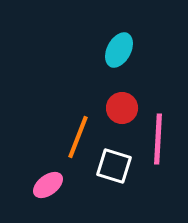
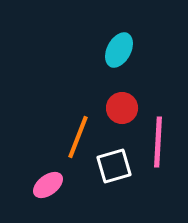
pink line: moved 3 px down
white square: rotated 33 degrees counterclockwise
